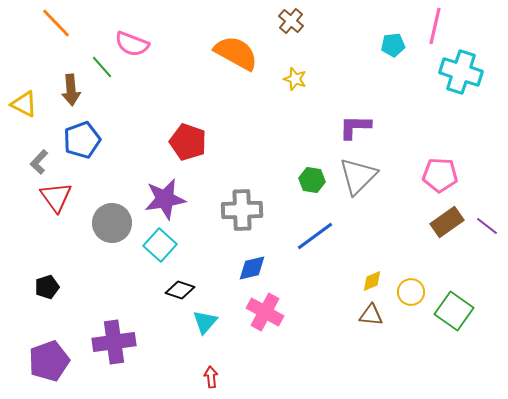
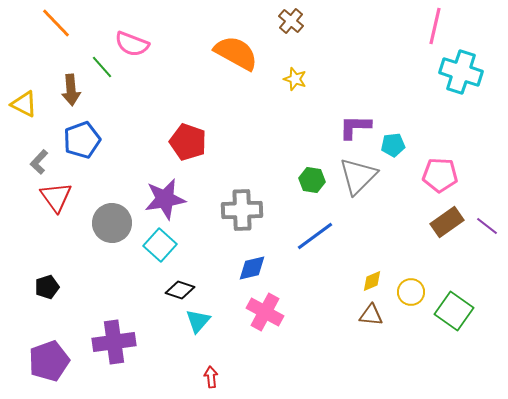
cyan pentagon: moved 100 px down
cyan triangle: moved 7 px left, 1 px up
